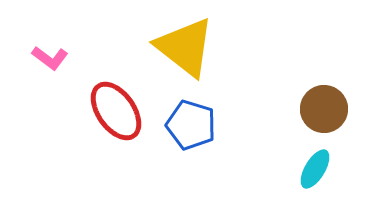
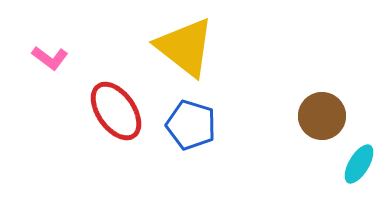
brown circle: moved 2 px left, 7 px down
cyan ellipse: moved 44 px right, 5 px up
